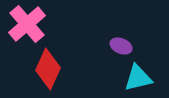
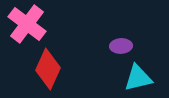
pink cross: rotated 12 degrees counterclockwise
purple ellipse: rotated 25 degrees counterclockwise
